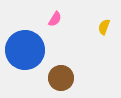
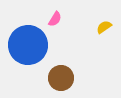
yellow semicircle: rotated 35 degrees clockwise
blue circle: moved 3 px right, 5 px up
